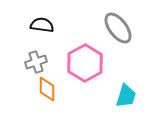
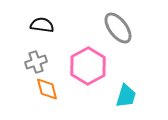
pink hexagon: moved 3 px right, 3 px down
orange diamond: rotated 15 degrees counterclockwise
